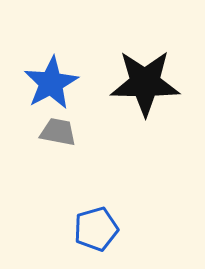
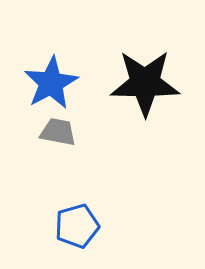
blue pentagon: moved 19 px left, 3 px up
